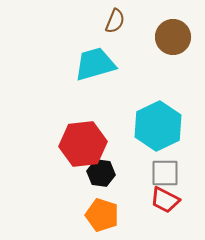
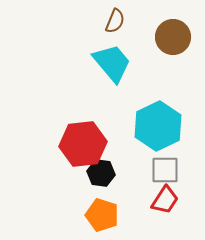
cyan trapezoid: moved 17 px right, 1 px up; rotated 66 degrees clockwise
gray square: moved 3 px up
red trapezoid: rotated 84 degrees counterclockwise
